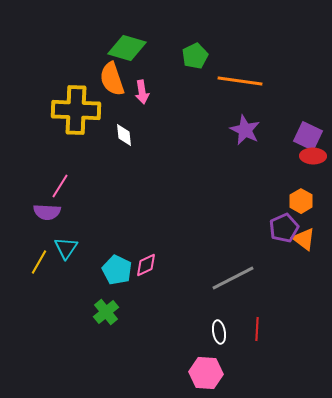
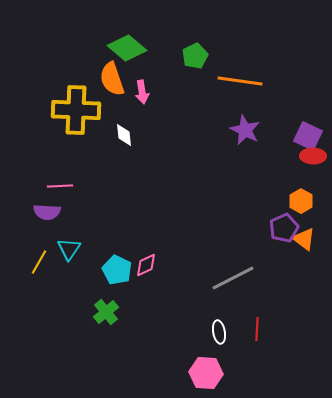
green diamond: rotated 24 degrees clockwise
pink line: rotated 55 degrees clockwise
cyan triangle: moved 3 px right, 1 px down
